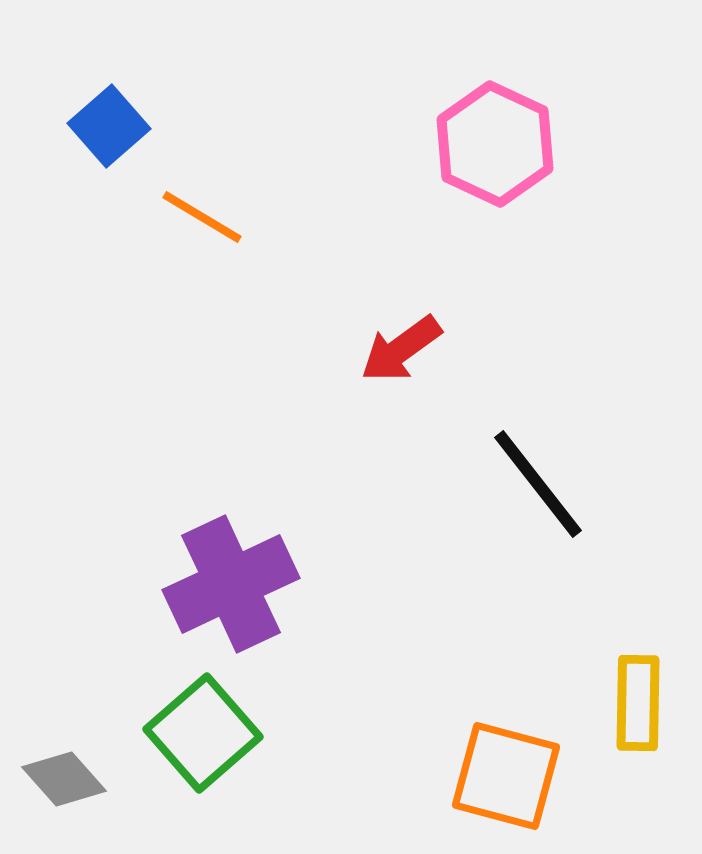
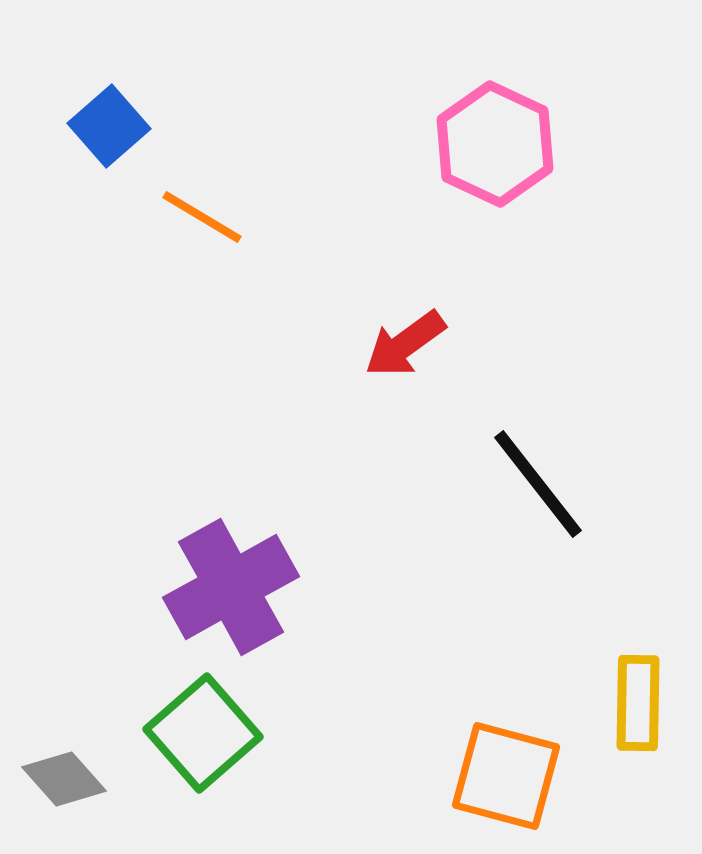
red arrow: moved 4 px right, 5 px up
purple cross: moved 3 px down; rotated 4 degrees counterclockwise
